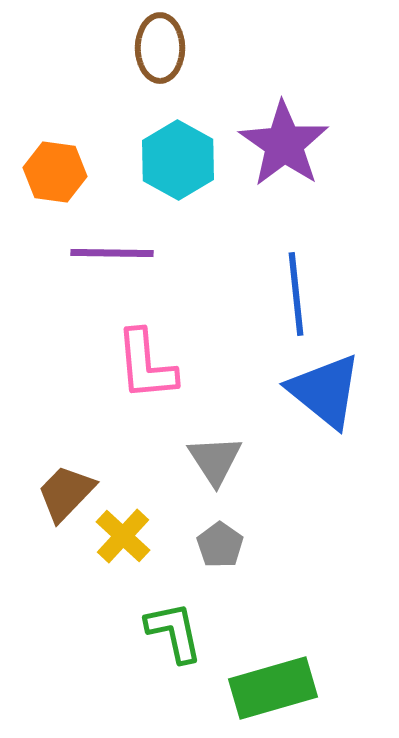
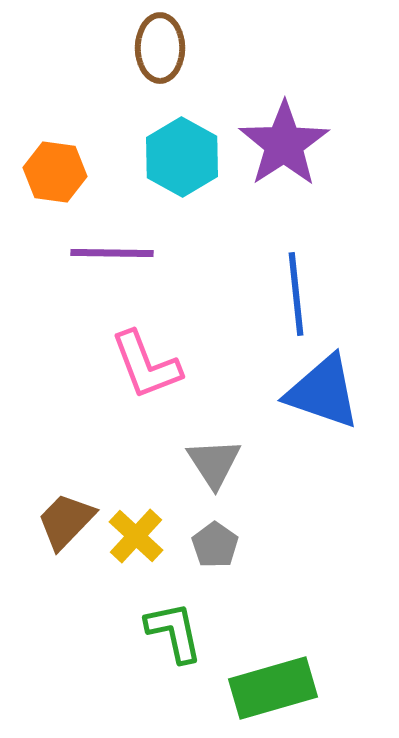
purple star: rotated 4 degrees clockwise
cyan hexagon: moved 4 px right, 3 px up
pink L-shape: rotated 16 degrees counterclockwise
blue triangle: moved 2 px left, 1 px down; rotated 20 degrees counterclockwise
gray triangle: moved 1 px left, 3 px down
brown trapezoid: moved 28 px down
yellow cross: moved 13 px right
gray pentagon: moved 5 px left
